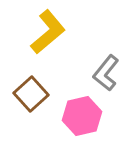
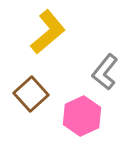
gray L-shape: moved 1 px left, 1 px up
pink hexagon: rotated 12 degrees counterclockwise
